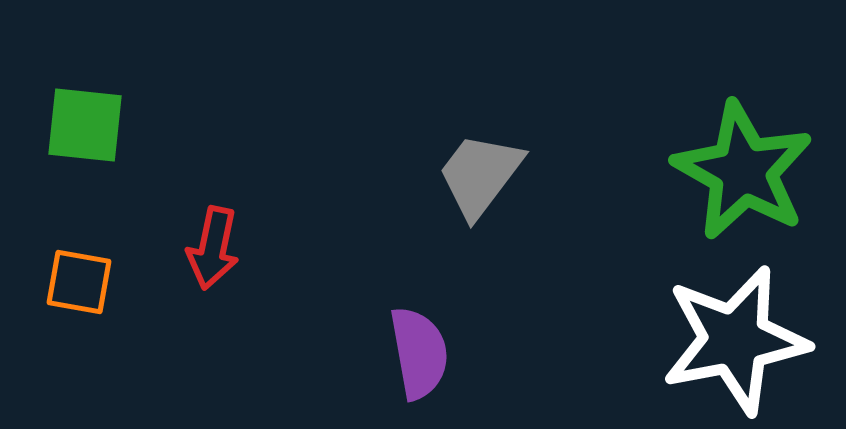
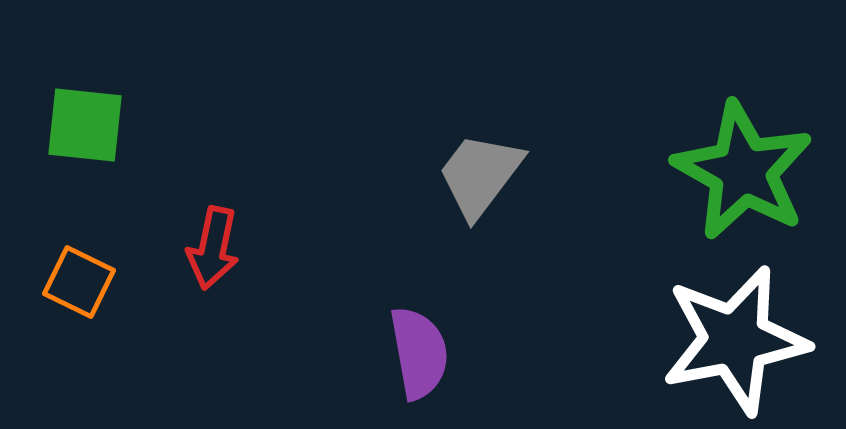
orange square: rotated 16 degrees clockwise
